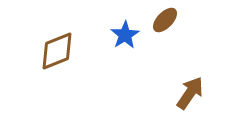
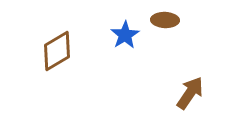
brown ellipse: rotated 48 degrees clockwise
brown diamond: rotated 9 degrees counterclockwise
